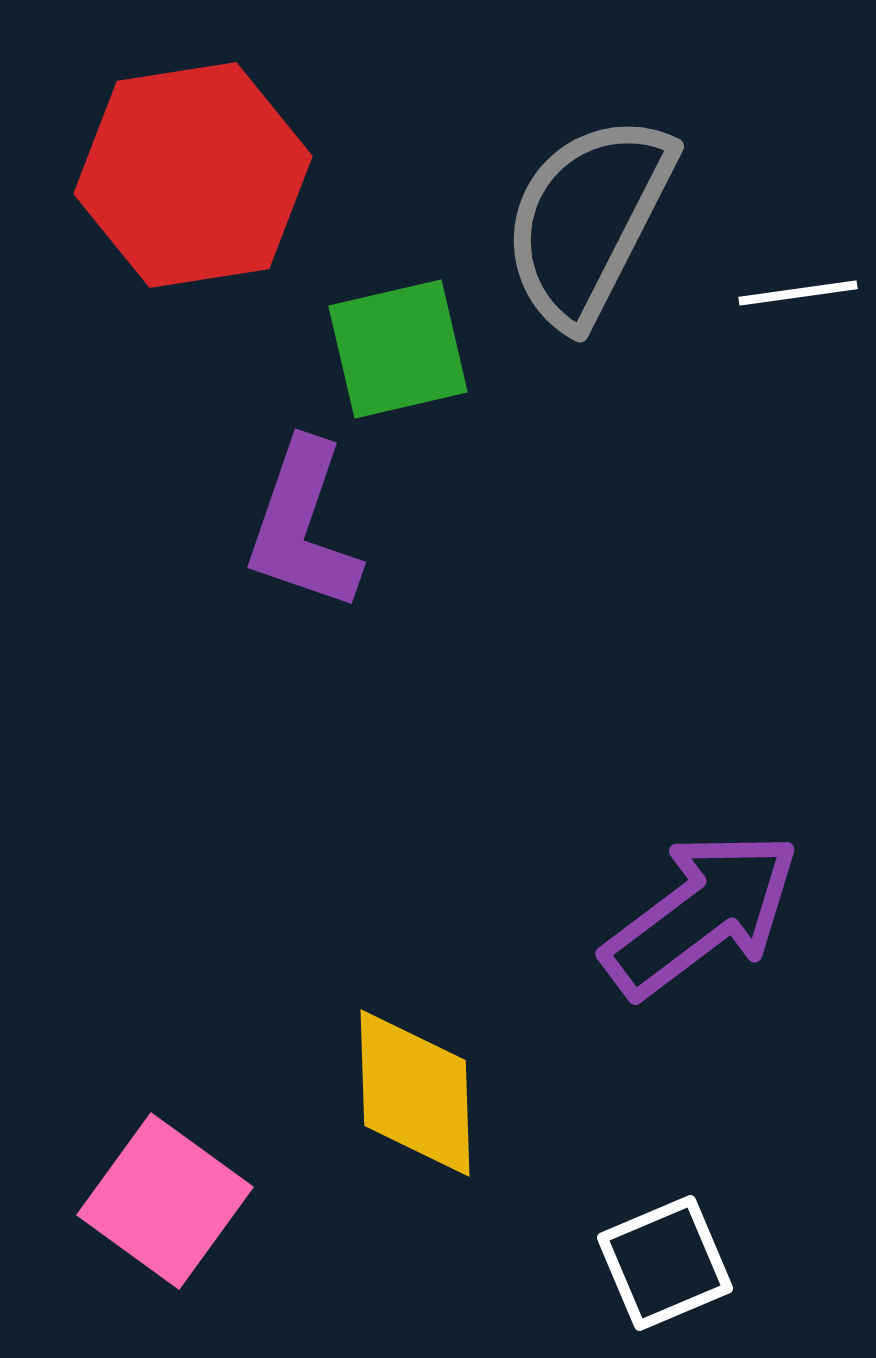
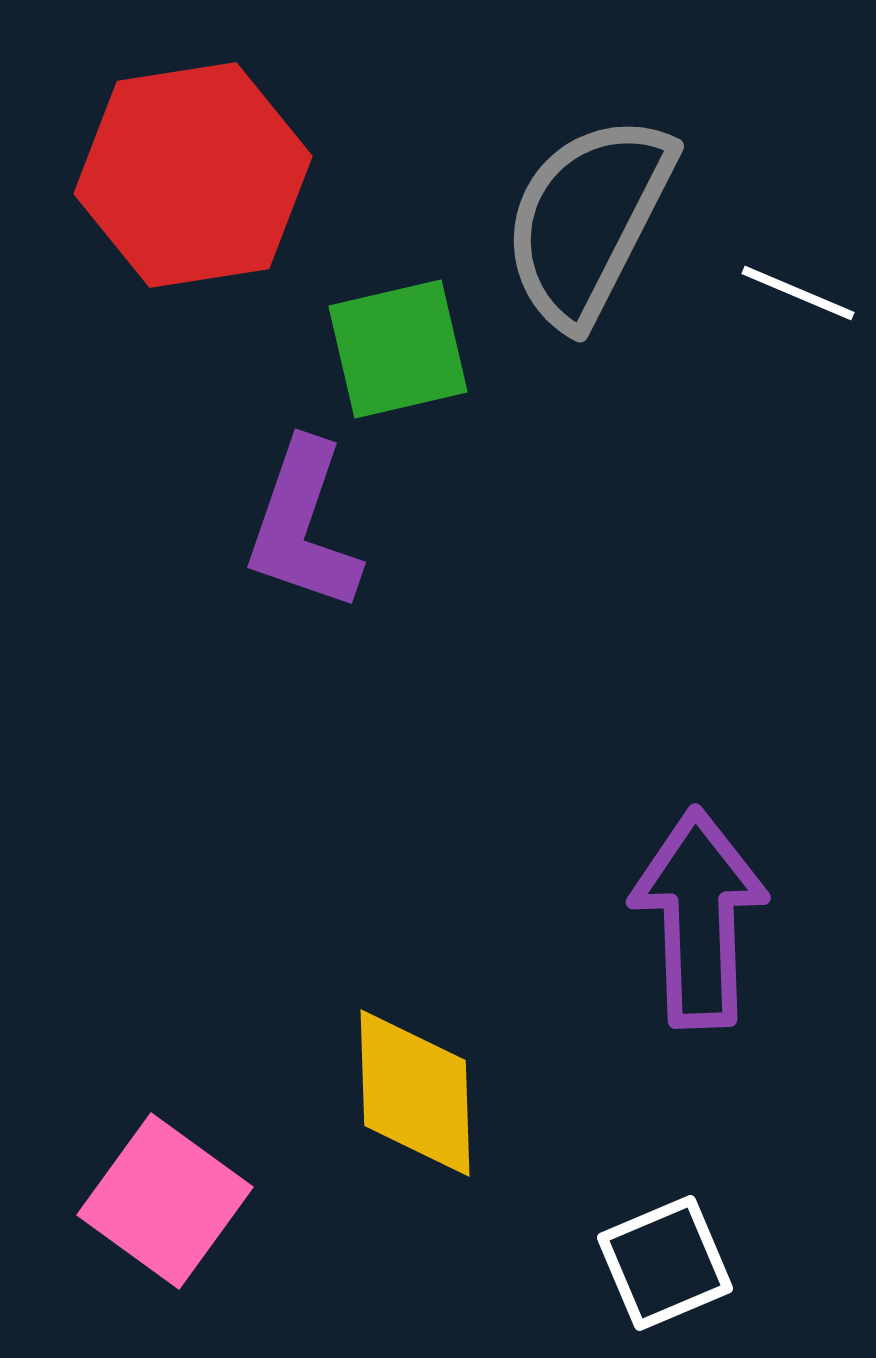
white line: rotated 31 degrees clockwise
purple arrow: moved 2 px left, 4 px down; rotated 55 degrees counterclockwise
